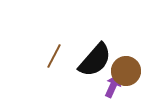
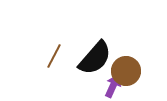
black semicircle: moved 2 px up
